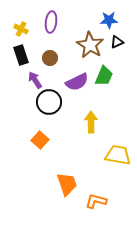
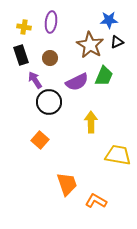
yellow cross: moved 3 px right, 2 px up; rotated 16 degrees counterclockwise
orange L-shape: rotated 15 degrees clockwise
